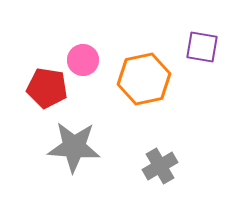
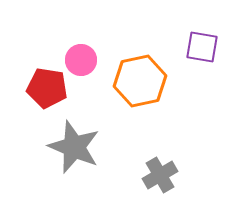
pink circle: moved 2 px left
orange hexagon: moved 4 px left, 2 px down
gray star: rotated 18 degrees clockwise
gray cross: moved 9 px down
